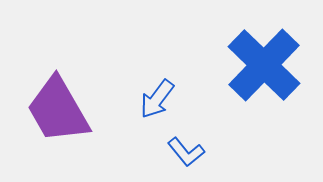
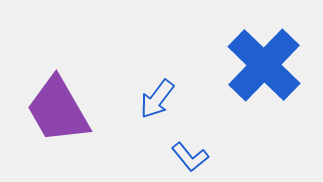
blue L-shape: moved 4 px right, 5 px down
